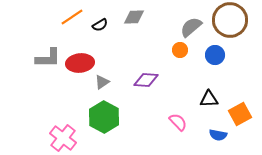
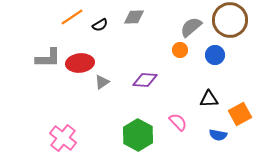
purple diamond: moved 1 px left
green hexagon: moved 34 px right, 18 px down
